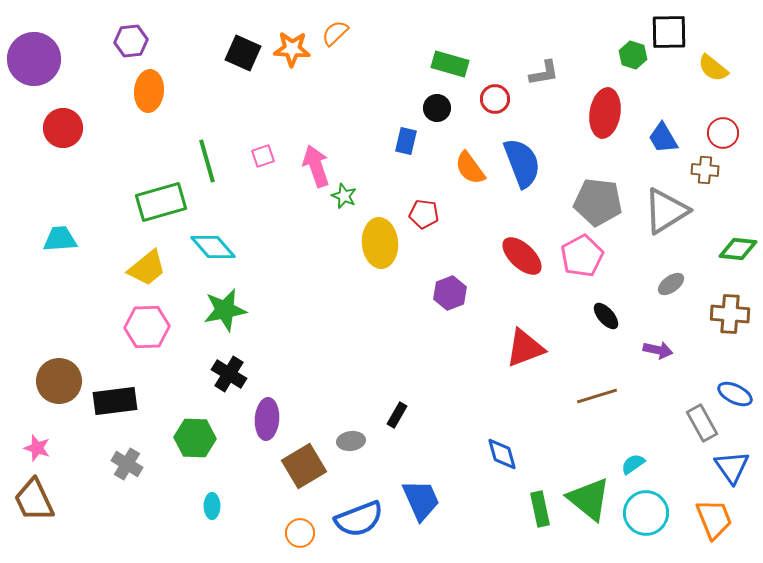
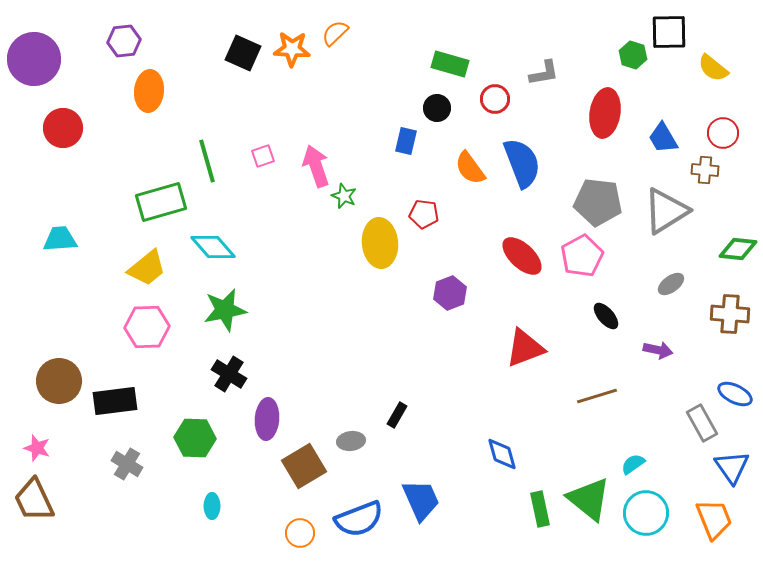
purple hexagon at (131, 41): moved 7 px left
